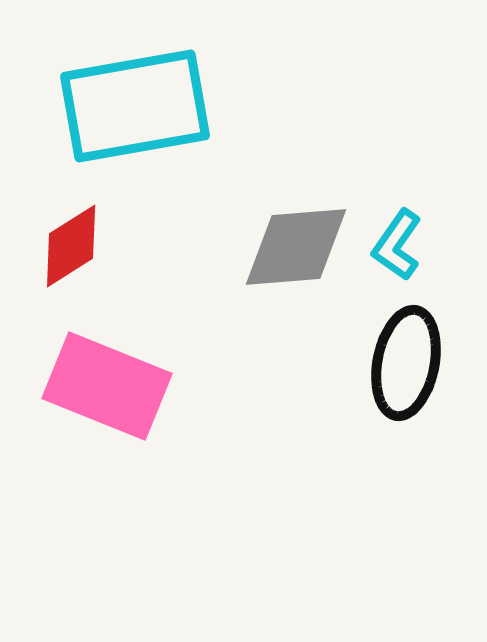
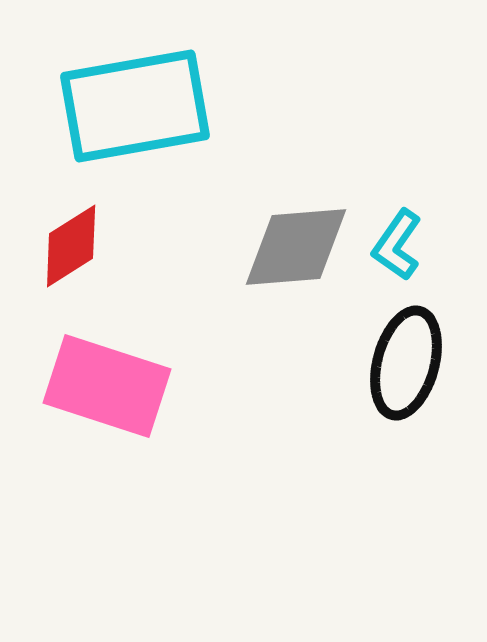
black ellipse: rotated 4 degrees clockwise
pink rectangle: rotated 4 degrees counterclockwise
